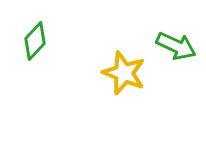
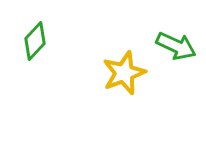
yellow star: rotated 30 degrees clockwise
